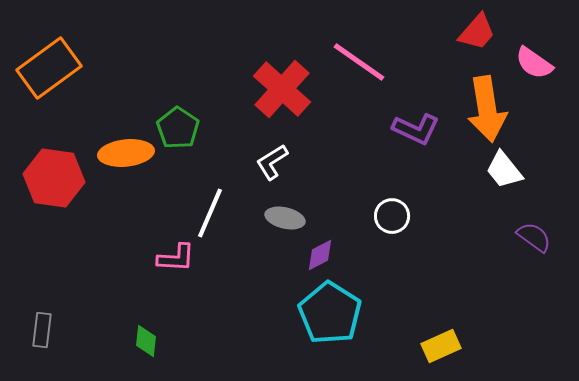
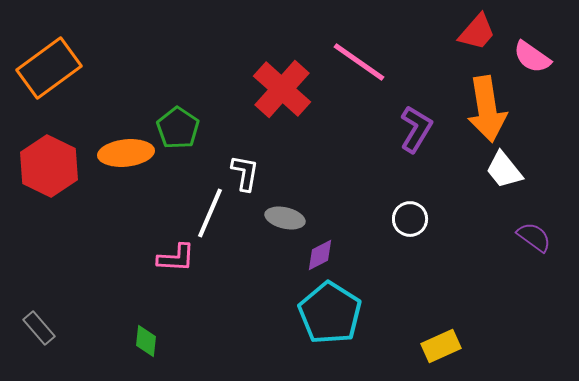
pink semicircle: moved 2 px left, 6 px up
purple L-shape: rotated 84 degrees counterclockwise
white L-shape: moved 27 px left, 11 px down; rotated 132 degrees clockwise
red hexagon: moved 5 px left, 12 px up; rotated 18 degrees clockwise
white circle: moved 18 px right, 3 px down
gray rectangle: moved 3 px left, 2 px up; rotated 48 degrees counterclockwise
